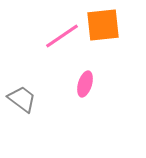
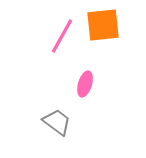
pink line: rotated 27 degrees counterclockwise
gray trapezoid: moved 35 px right, 23 px down
